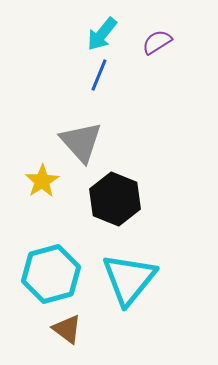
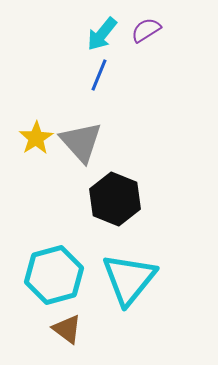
purple semicircle: moved 11 px left, 12 px up
yellow star: moved 6 px left, 43 px up
cyan hexagon: moved 3 px right, 1 px down
